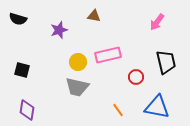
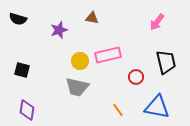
brown triangle: moved 2 px left, 2 px down
yellow circle: moved 2 px right, 1 px up
